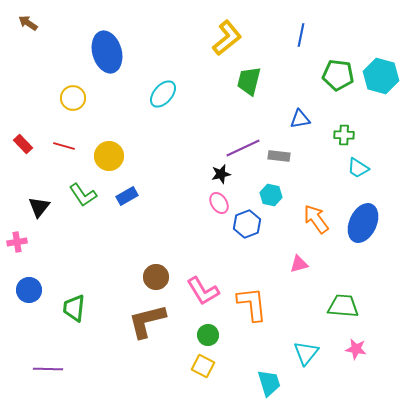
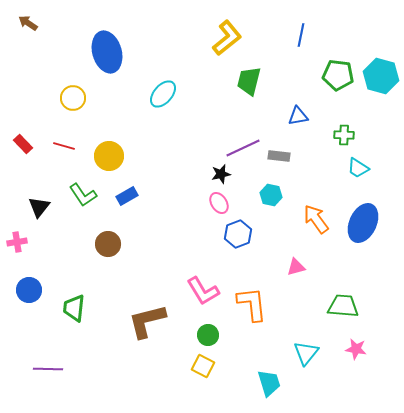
blue triangle at (300, 119): moved 2 px left, 3 px up
blue hexagon at (247, 224): moved 9 px left, 10 px down
pink triangle at (299, 264): moved 3 px left, 3 px down
brown circle at (156, 277): moved 48 px left, 33 px up
